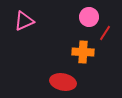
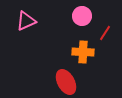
pink circle: moved 7 px left, 1 px up
pink triangle: moved 2 px right
red ellipse: moved 3 px right; rotated 50 degrees clockwise
